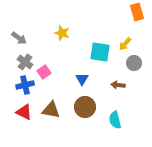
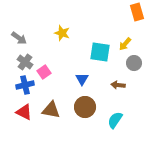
cyan semicircle: rotated 48 degrees clockwise
